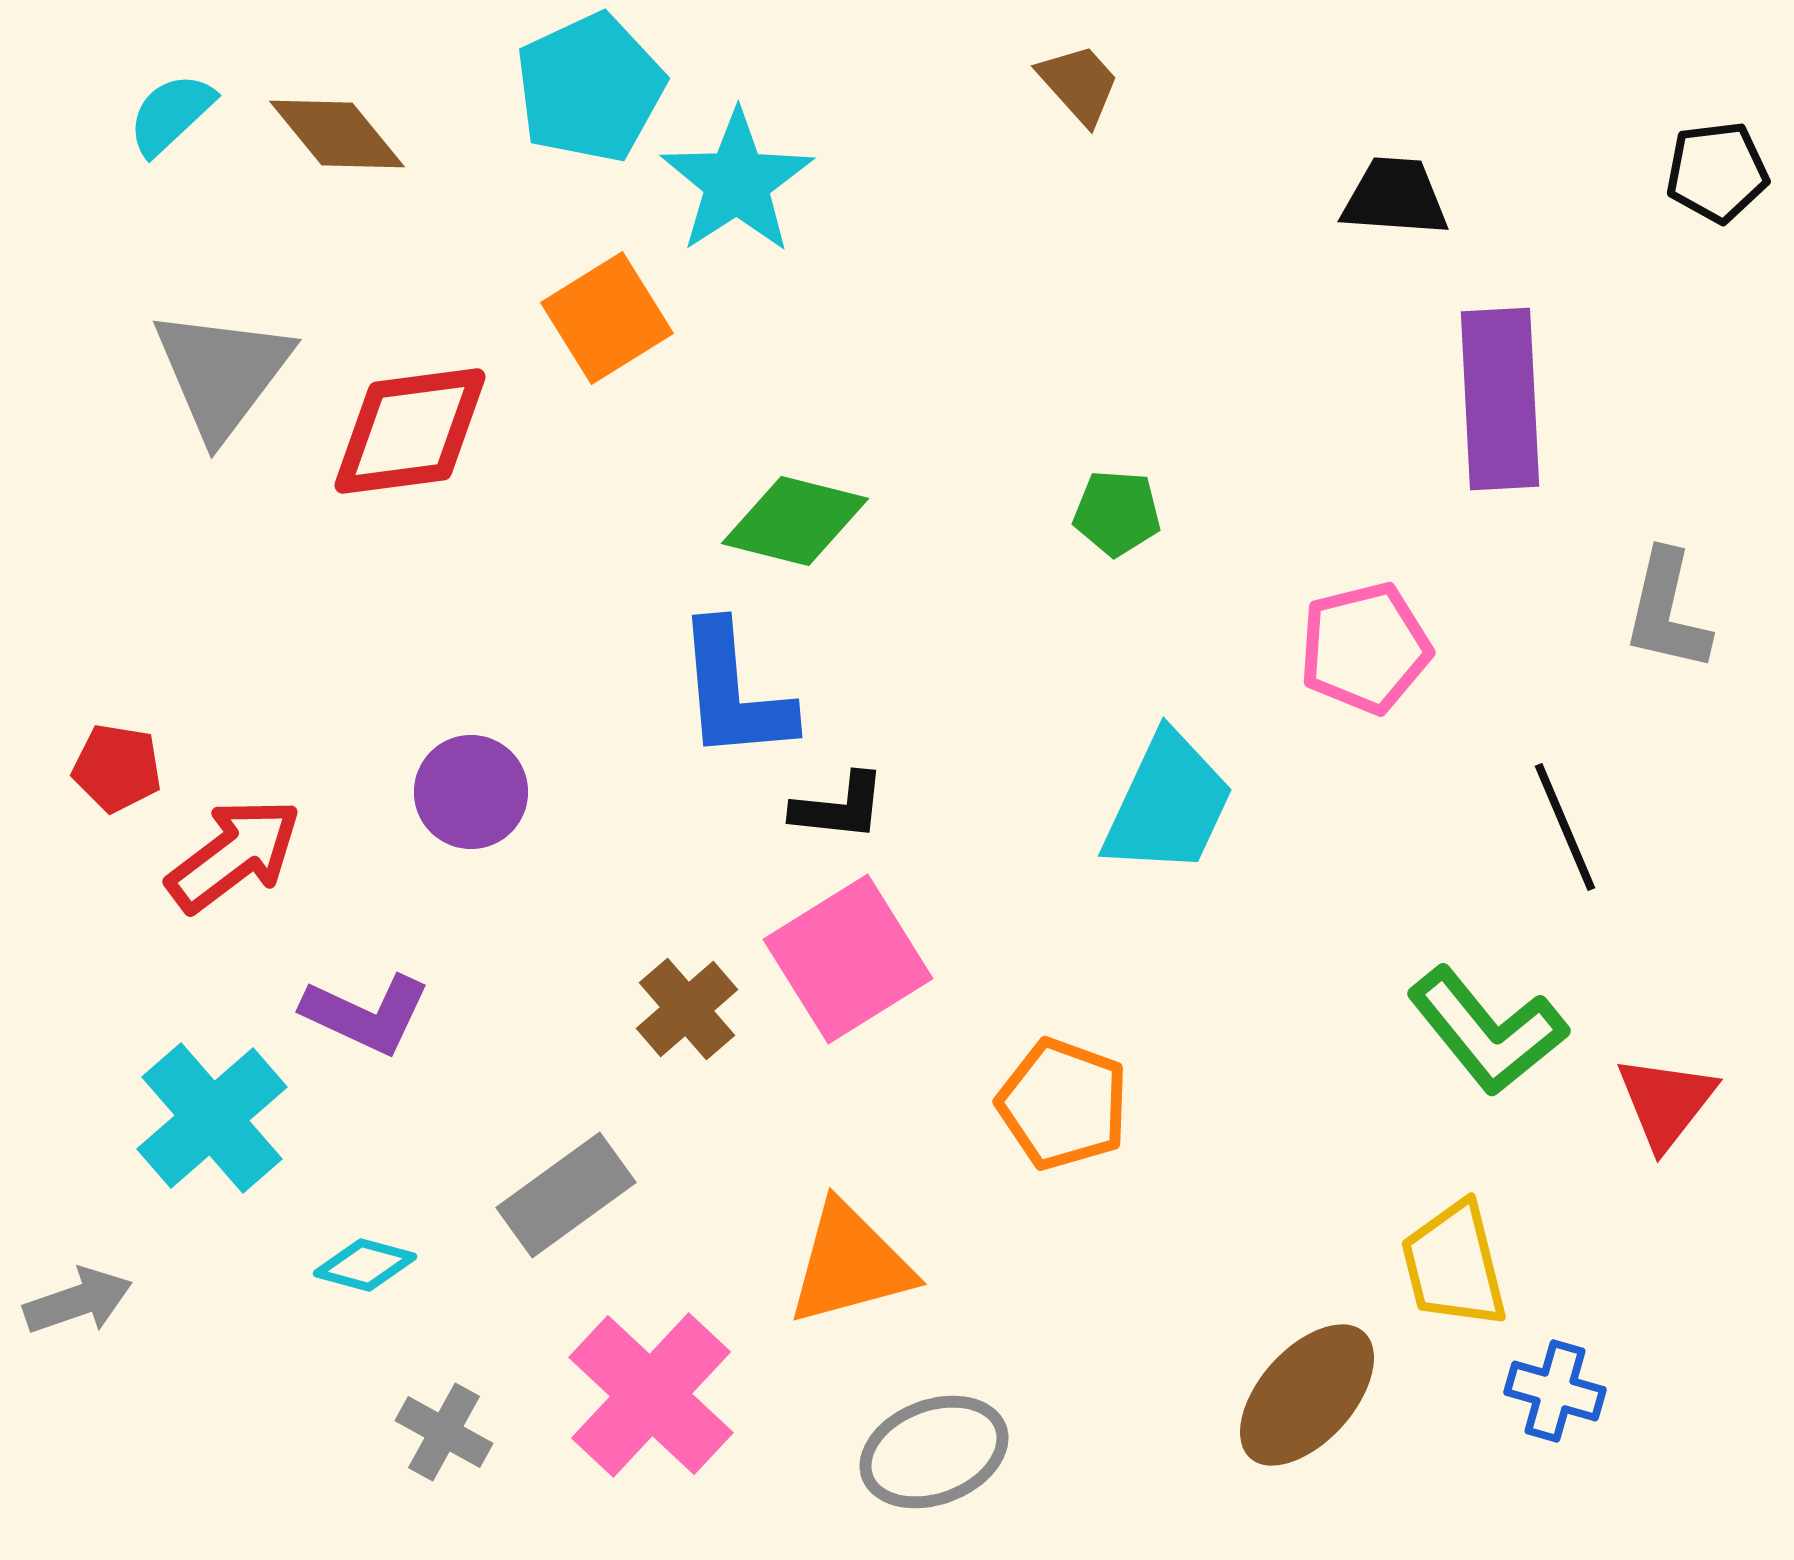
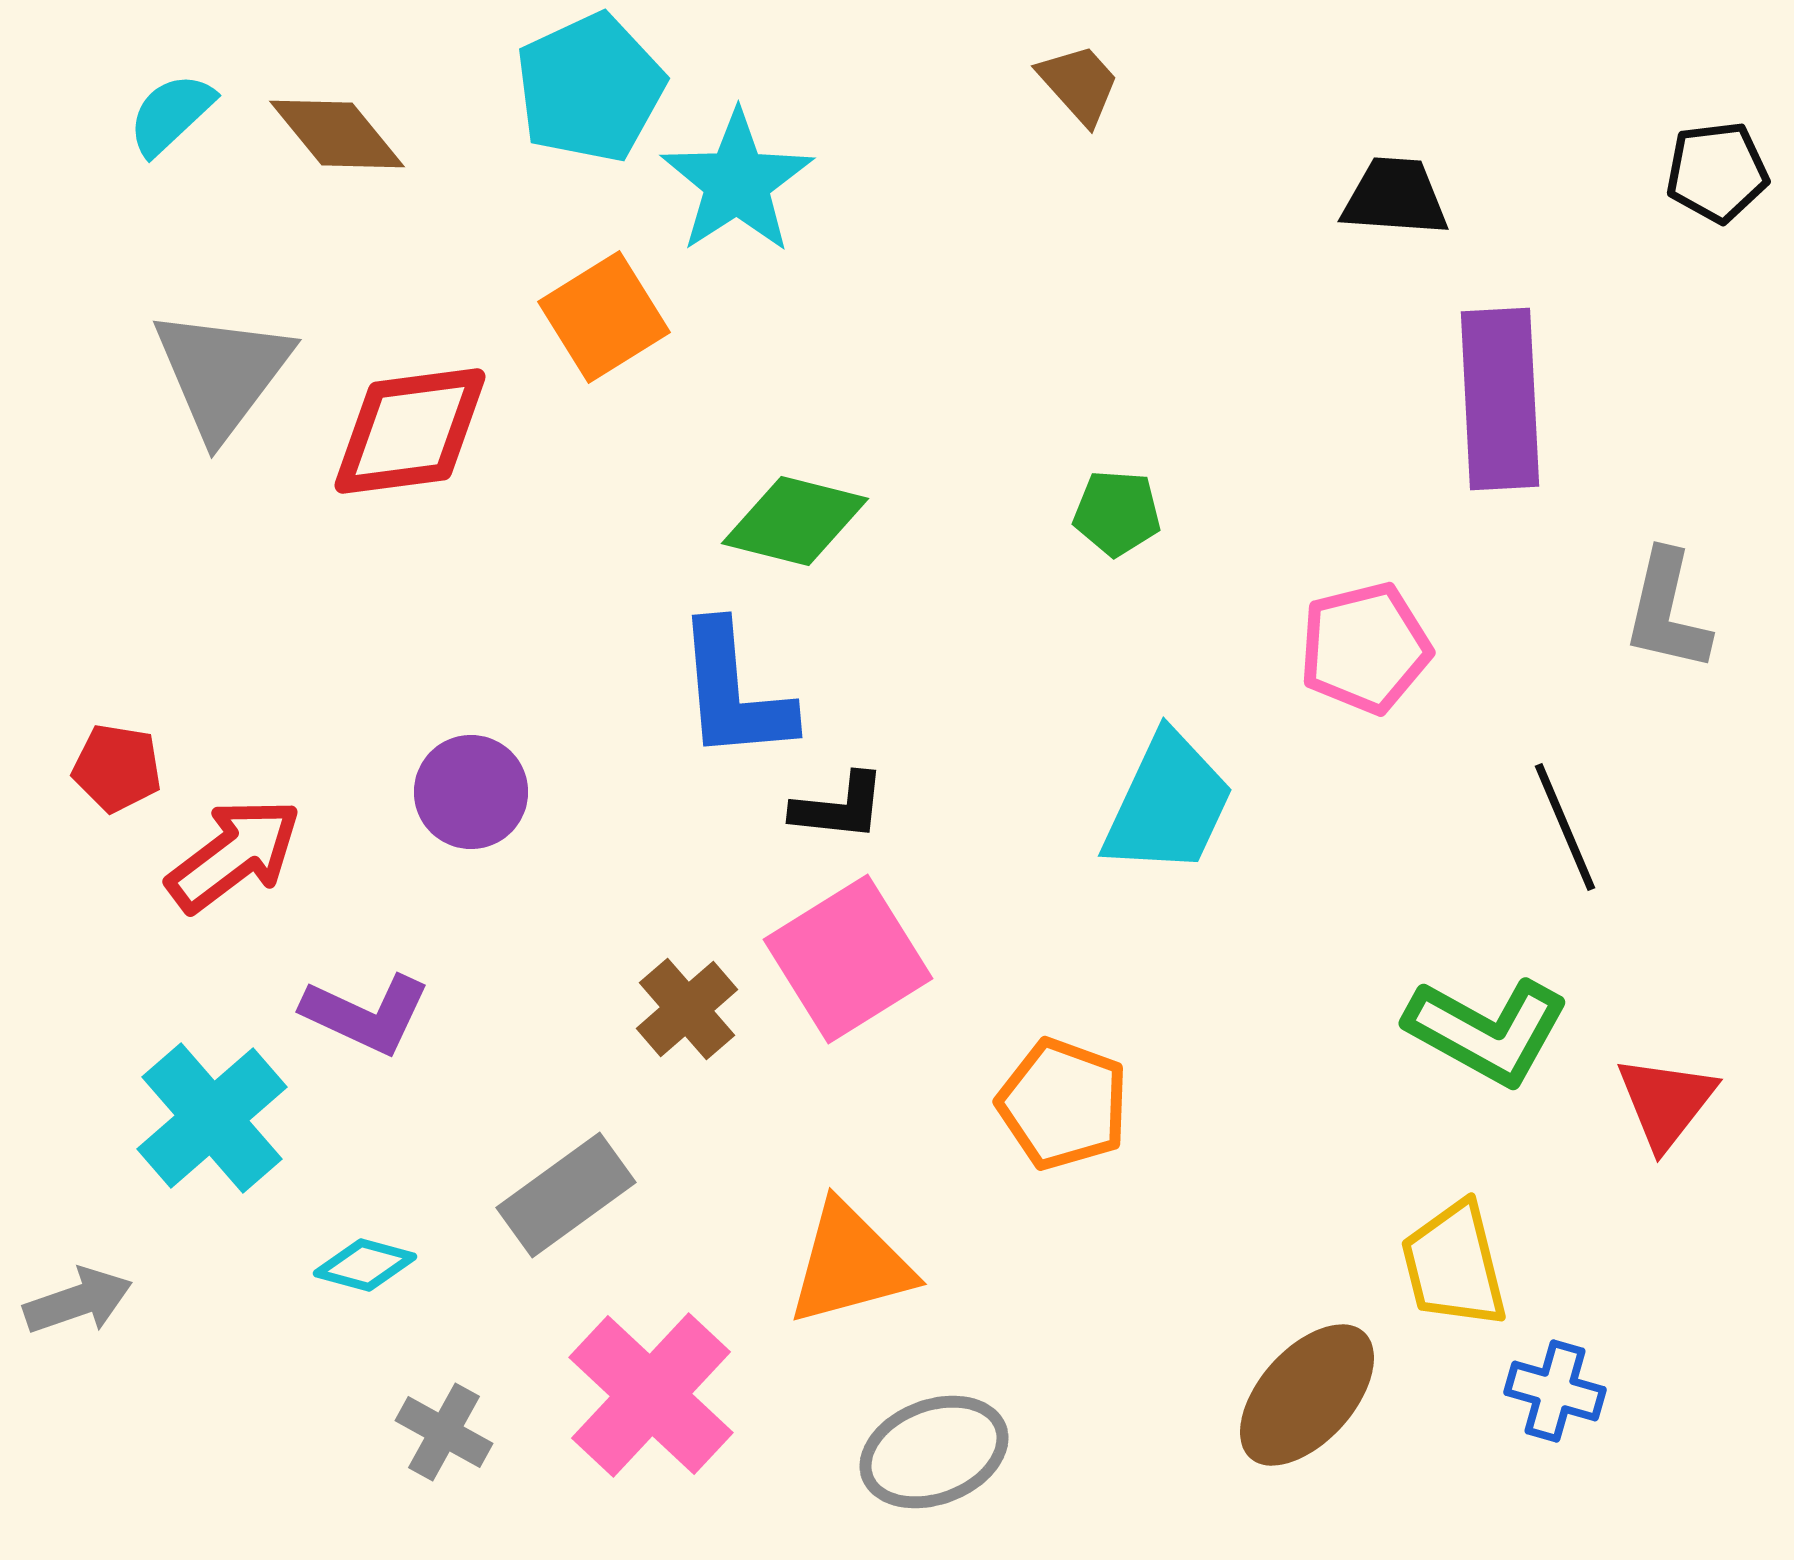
orange square: moved 3 px left, 1 px up
green L-shape: rotated 22 degrees counterclockwise
